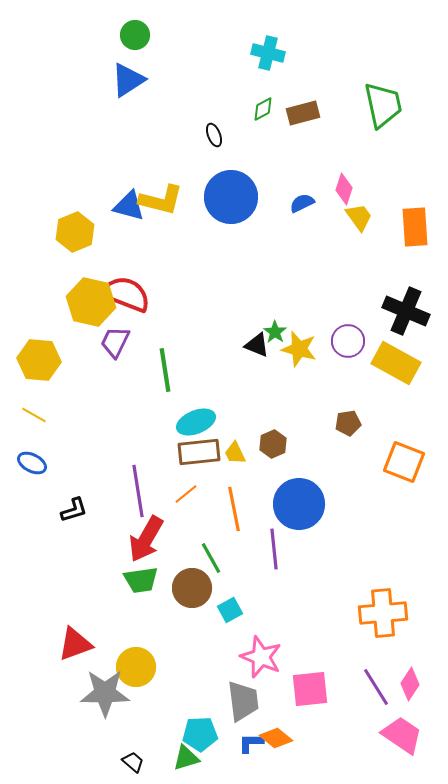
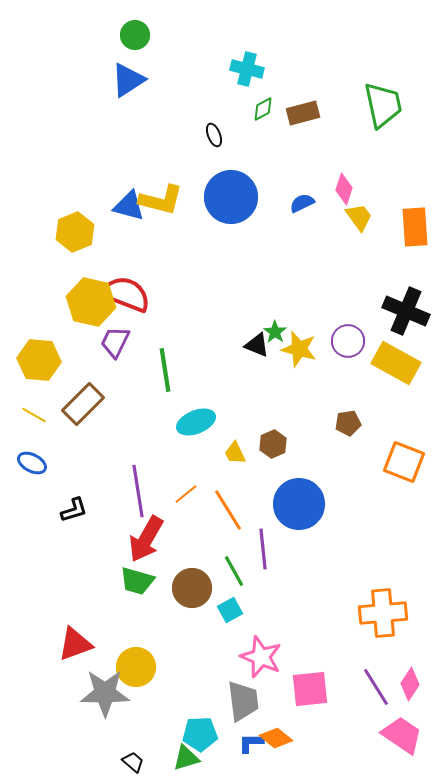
cyan cross at (268, 53): moved 21 px left, 16 px down
brown rectangle at (199, 452): moved 116 px left, 48 px up; rotated 39 degrees counterclockwise
orange line at (234, 509): moved 6 px left, 1 px down; rotated 21 degrees counterclockwise
purple line at (274, 549): moved 11 px left
green line at (211, 558): moved 23 px right, 13 px down
green trapezoid at (141, 580): moved 4 px left, 1 px down; rotated 24 degrees clockwise
